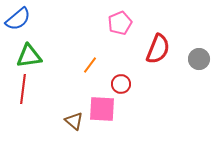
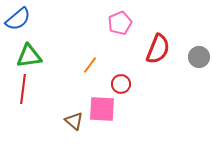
gray circle: moved 2 px up
